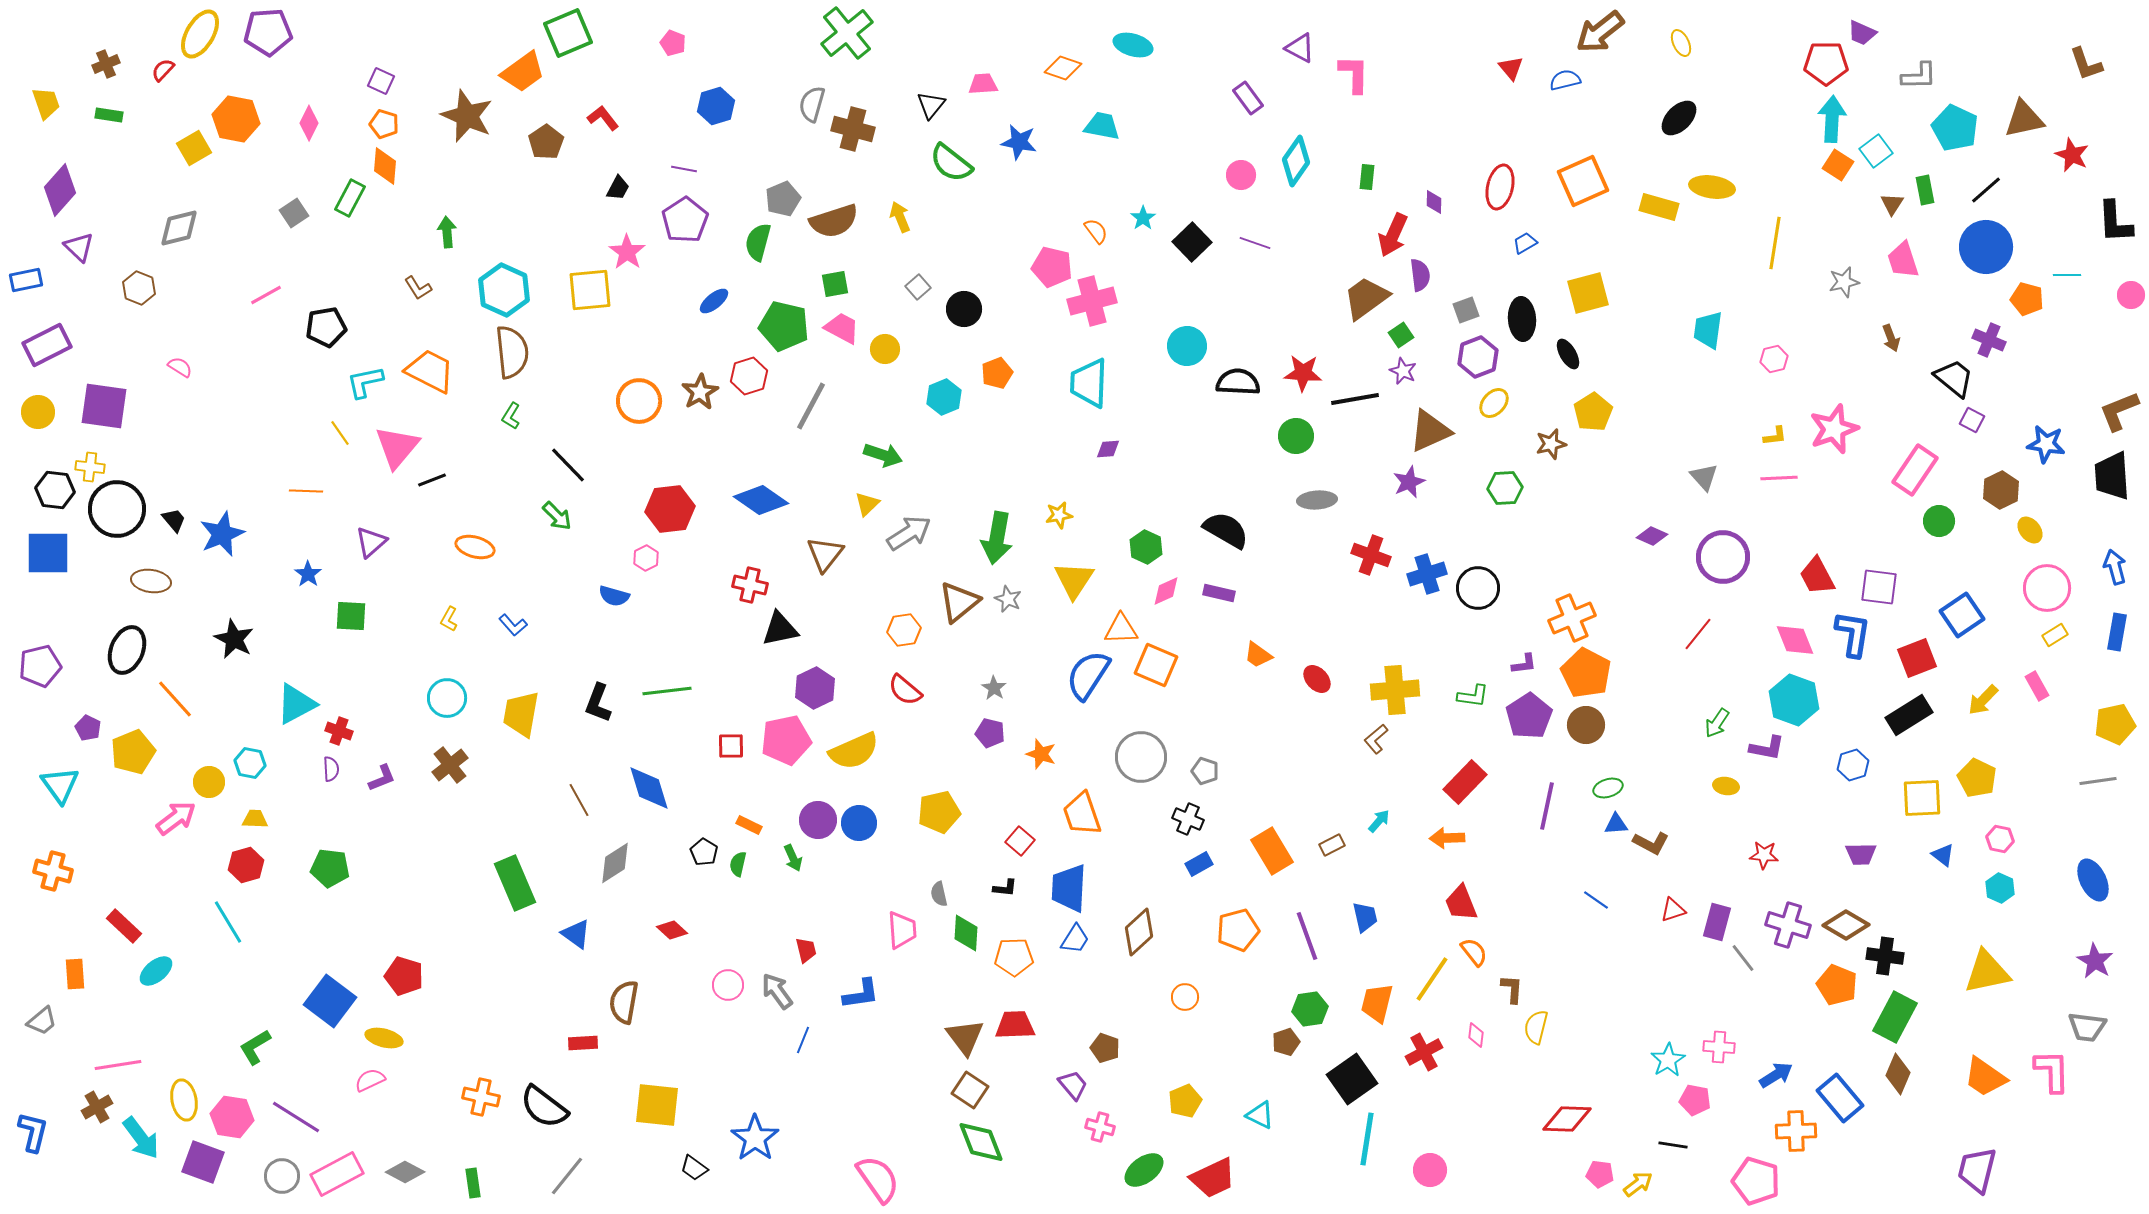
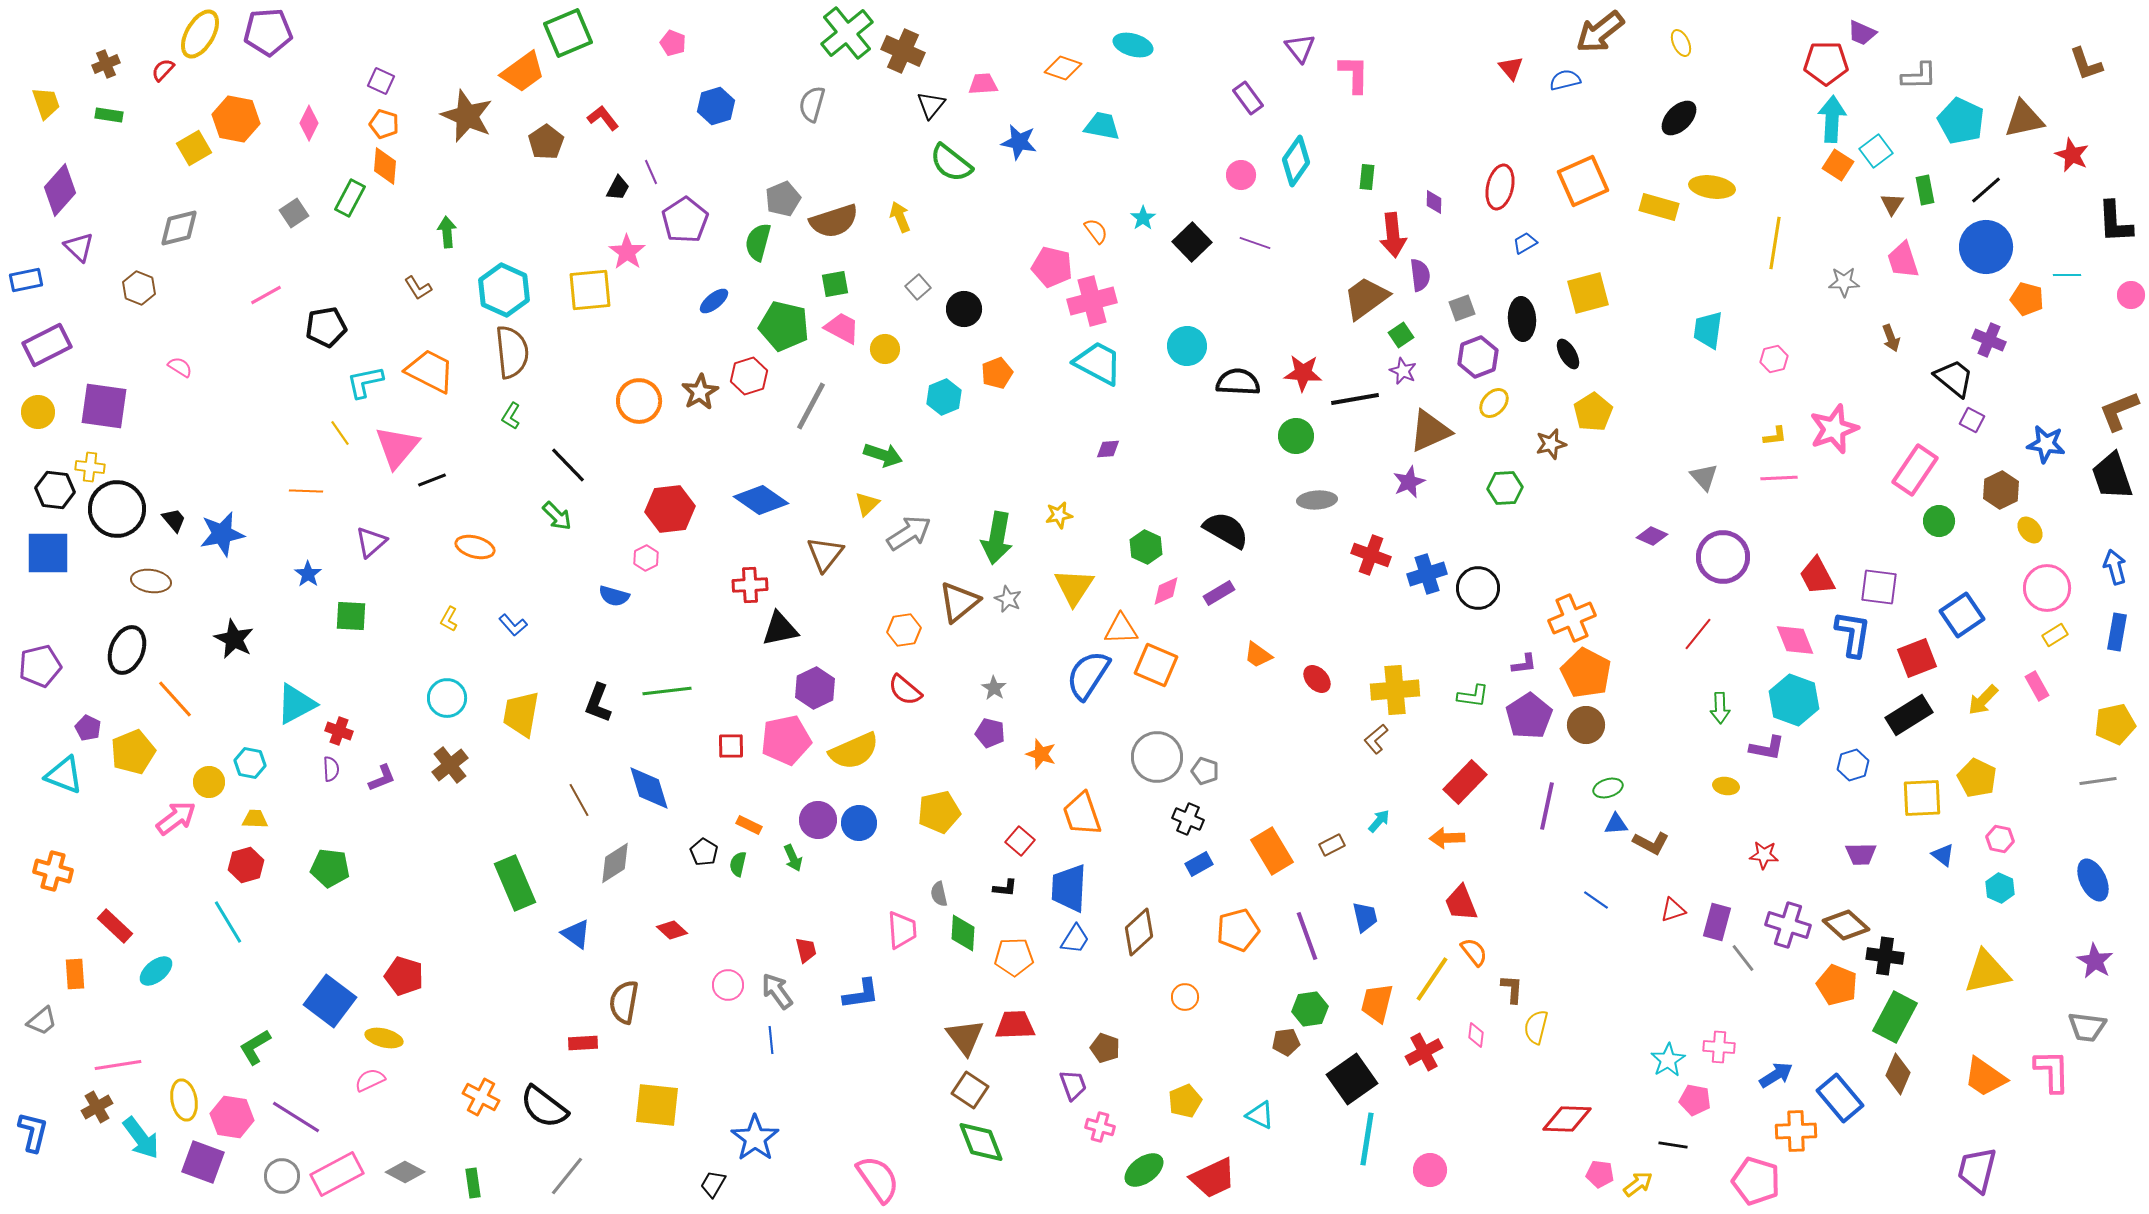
purple triangle at (1300, 48): rotated 24 degrees clockwise
cyan pentagon at (1955, 128): moved 6 px right, 7 px up
brown cross at (853, 129): moved 50 px right, 78 px up; rotated 9 degrees clockwise
purple line at (684, 169): moved 33 px left, 3 px down; rotated 55 degrees clockwise
red arrow at (1393, 235): rotated 30 degrees counterclockwise
gray star at (1844, 282): rotated 12 degrees clockwise
gray square at (1466, 310): moved 4 px left, 2 px up
cyan trapezoid at (1089, 383): moved 9 px right, 20 px up; rotated 116 degrees clockwise
black trapezoid at (2112, 476): rotated 15 degrees counterclockwise
blue star at (222, 534): rotated 12 degrees clockwise
yellow triangle at (1074, 580): moved 7 px down
red cross at (750, 585): rotated 16 degrees counterclockwise
purple rectangle at (1219, 593): rotated 44 degrees counterclockwise
green arrow at (1717, 723): moved 3 px right, 15 px up; rotated 36 degrees counterclockwise
gray circle at (1141, 757): moved 16 px right
cyan triangle at (60, 785): moved 4 px right, 10 px up; rotated 33 degrees counterclockwise
brown diamond at (1846, 925): rotated 12 degrees clockwise
red rectangle at (124, 926): moved 9 px left
green diamond at (966, 933): moved 3 px left
blue line at (803, 1040): moved 32 px left; rotated 28 degrees counterclockwise
brown pentagon at (1286, 1042): rotated 12 degrees clockwise
purple trapezoid at (1073, 1085): rotated 20 degrees clockwise
orange cross at (481, 1097): rotated 15 degrees clockwise
black trapezoid at (694, 1168): moved 19 px right, 16 px down; rotated 84 degrees clockwise
